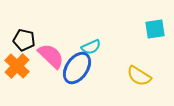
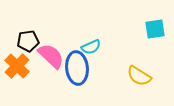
black pentagon: moved 4 px right, 1 px down; rotated 20 degrees counterclockwise
blue ellipse: rotated 40 degrees counterclockwise
